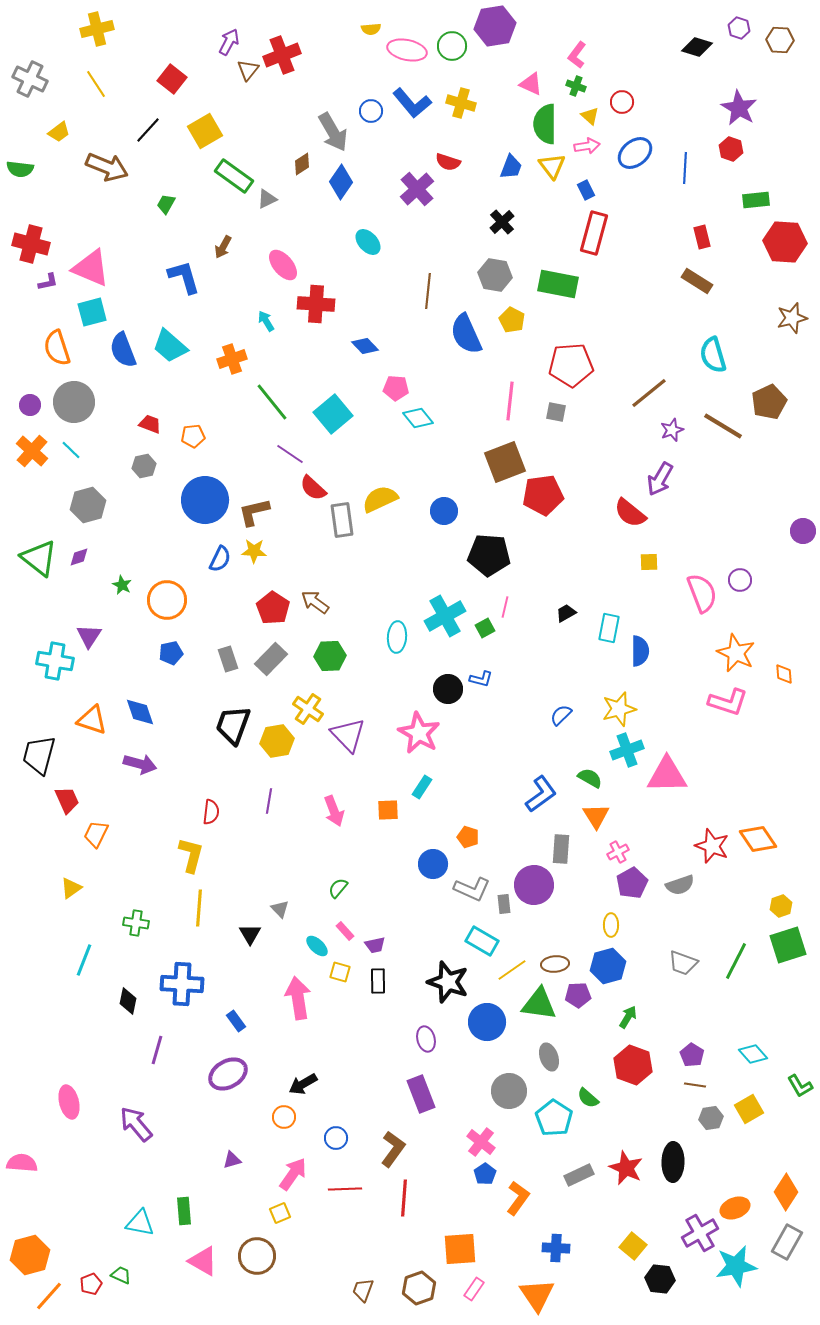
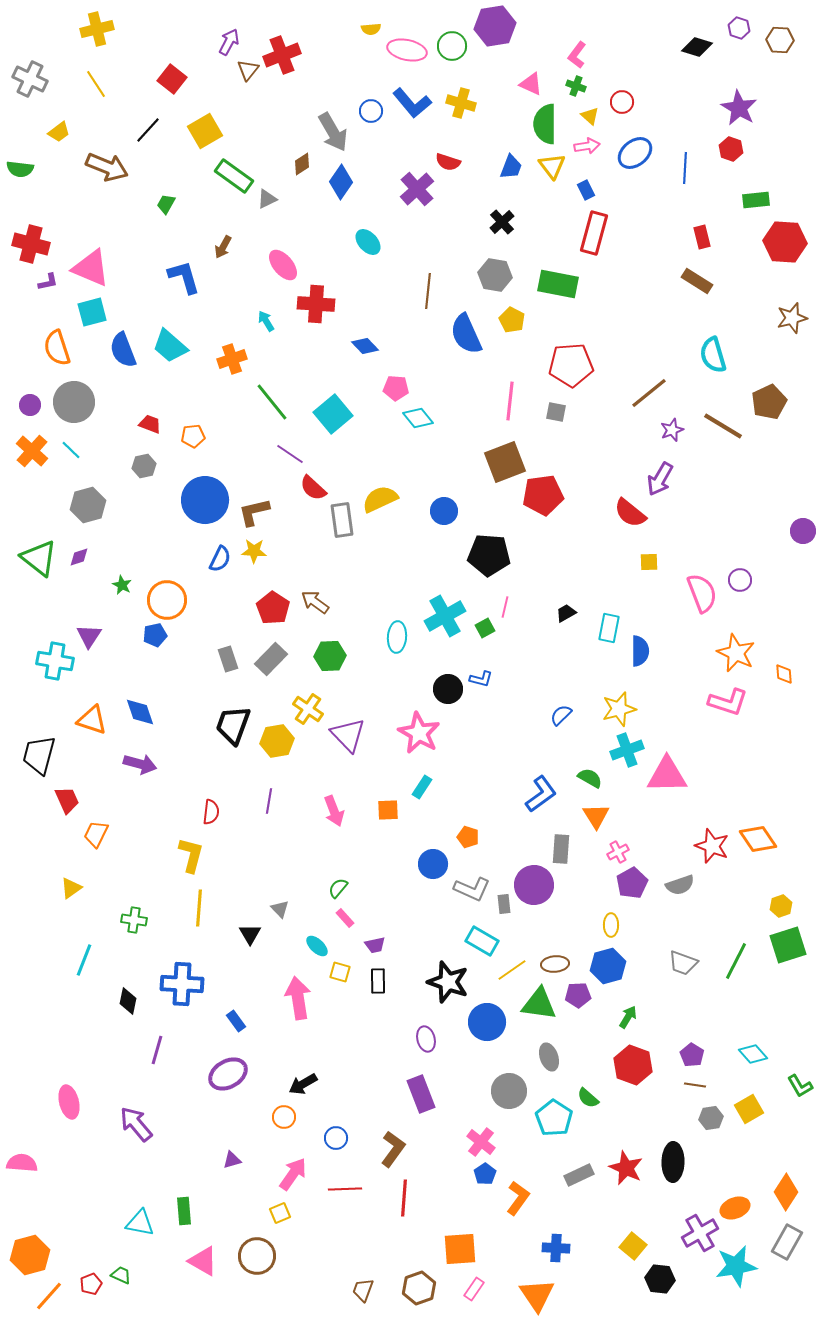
blue pentagon at (171, 653): moved 16 px left, 18 px up
green cross at (136, 923): moved 2 px left, 3 px up
pink rectangle at (345, 931): moved 13 px up
